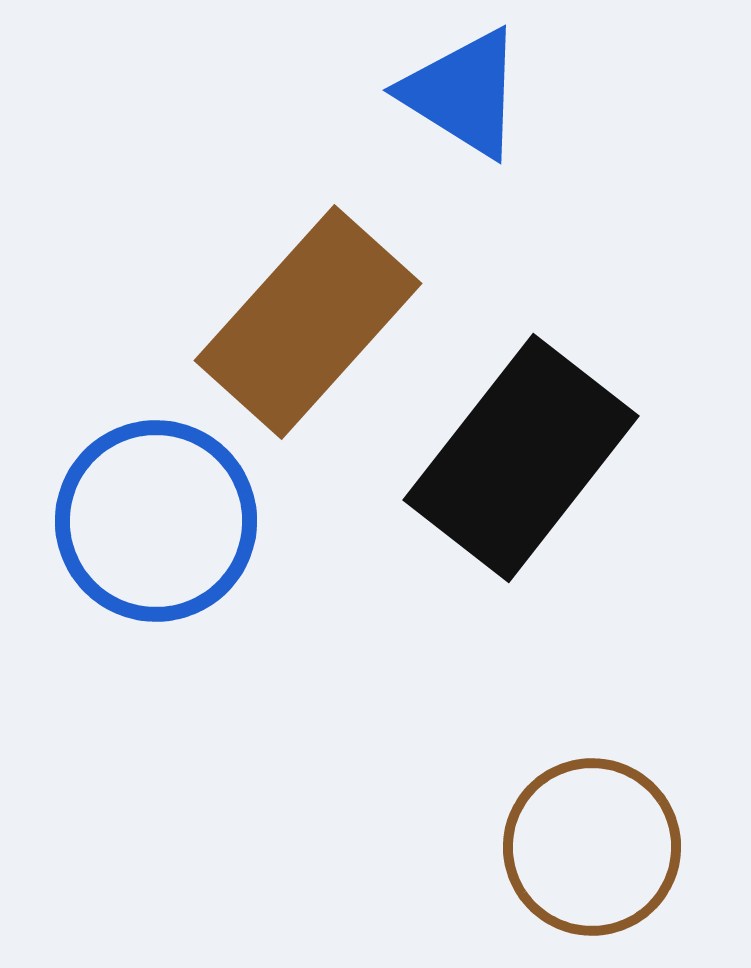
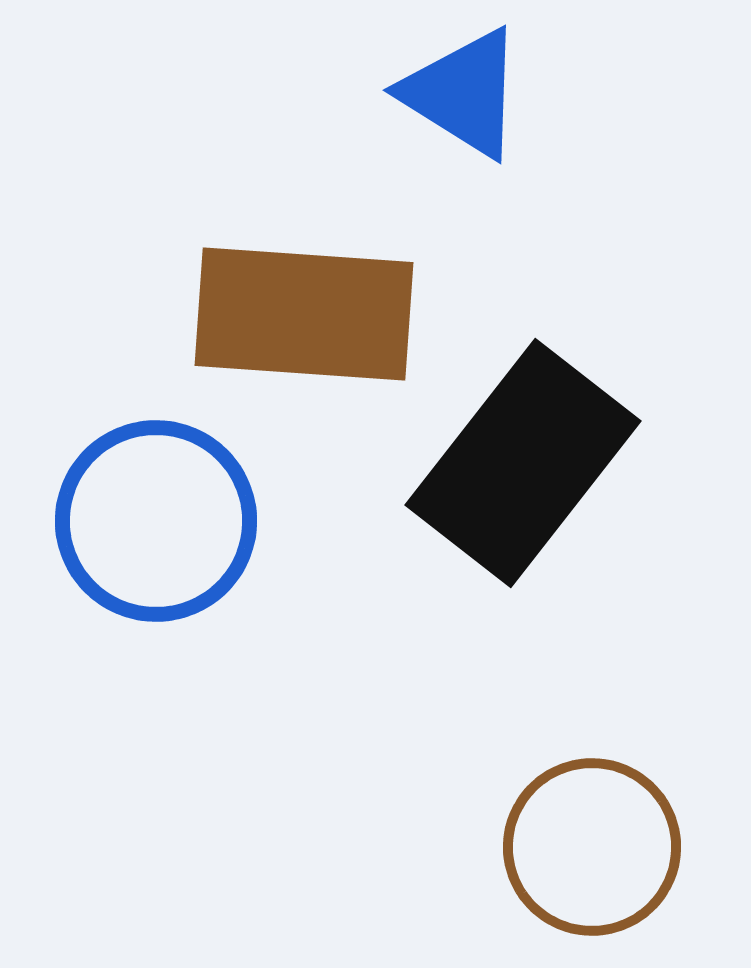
brown rectangle: moved 4 px left, 8 px up; rotated 52 degrees clockwise
black rectangle: moved 2 px right, 5 px down
